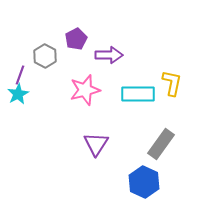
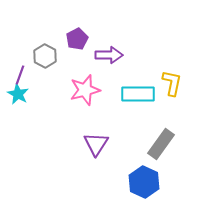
purple pentagon: moved 1 px right
cyan star: rotated 15 degrees counterclockwise
